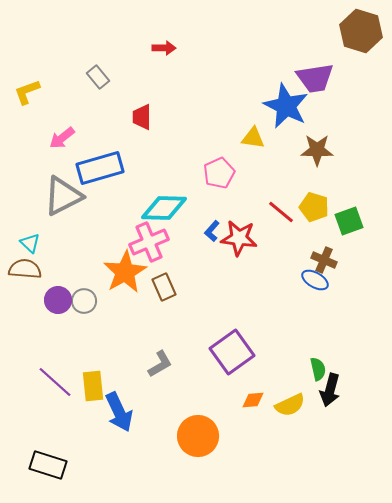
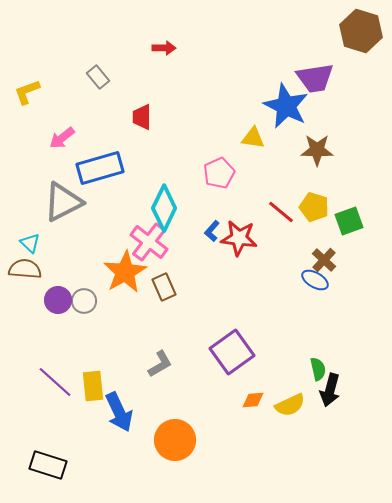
gray triangle: moved 6 px down
cyan diamond: rotated 66 degrees counterclockwise
pink cross: rotated 30 degrees counterclockwise
brown cross: rotated 20 degrees clockwise
orange circle: moved 23 px left, 4 px down
